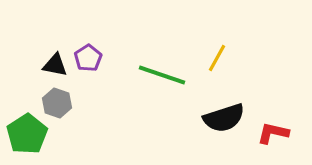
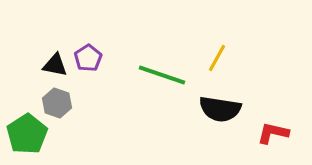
black semicircle: moved 4 px left, 9 px up; rotated 27 degrees clockwise
